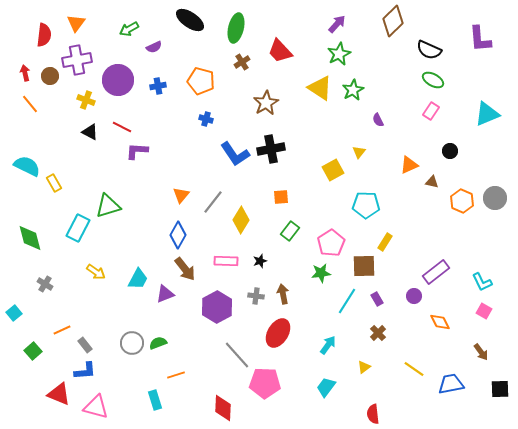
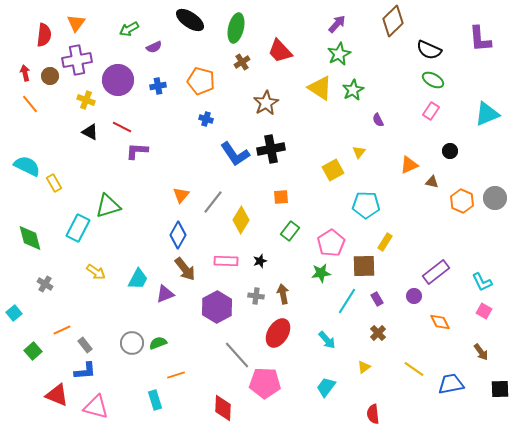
cyan arrow at (328, 345): moved 1 px left, 5 px up; rotated 102 degrees clockwise
red triangle at (59, 394): moved 2 px left, 1 px down
